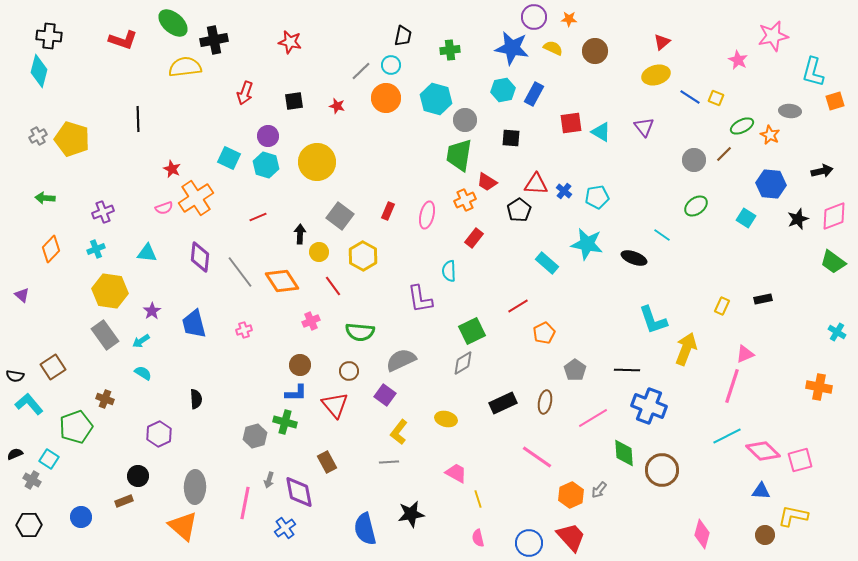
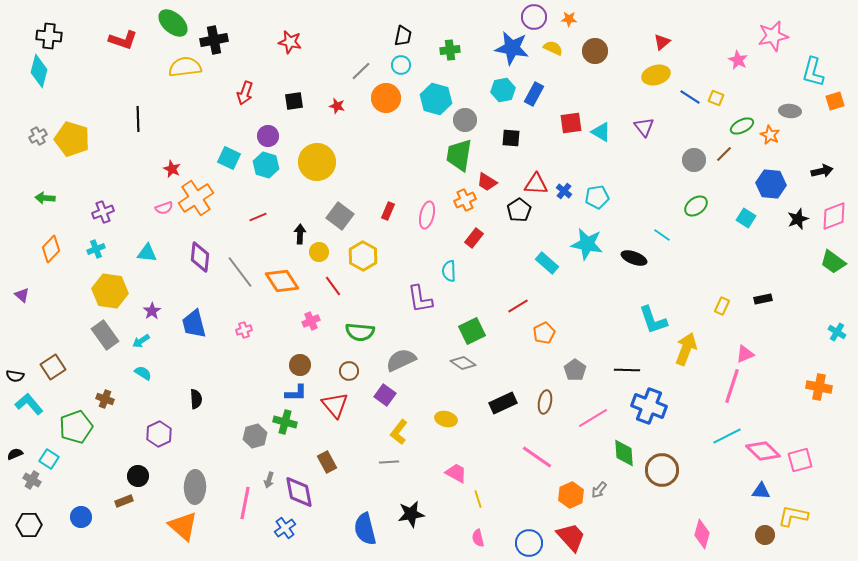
cyan circle at (391, 65): moved 10 px right
gray diamond at (463, 363): rotated 65 degrees clockwise
